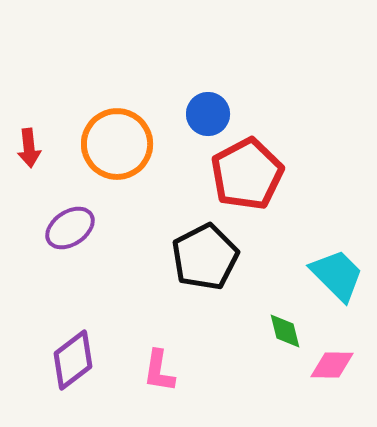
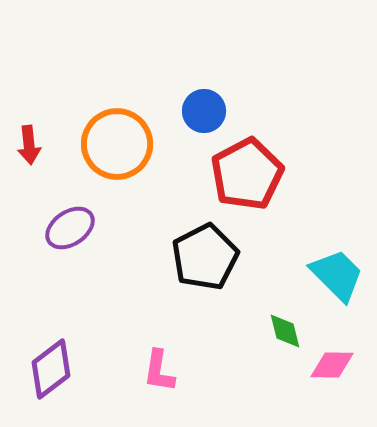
blue circle: moved 4 px left, 3 px up
red arrow: moved 3 px up
purple diamond: moved 22 px left, 9 px down
